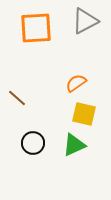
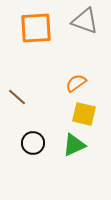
gray triangle: rotated 48 degrees clockwise
brown line: moved 1 px up
